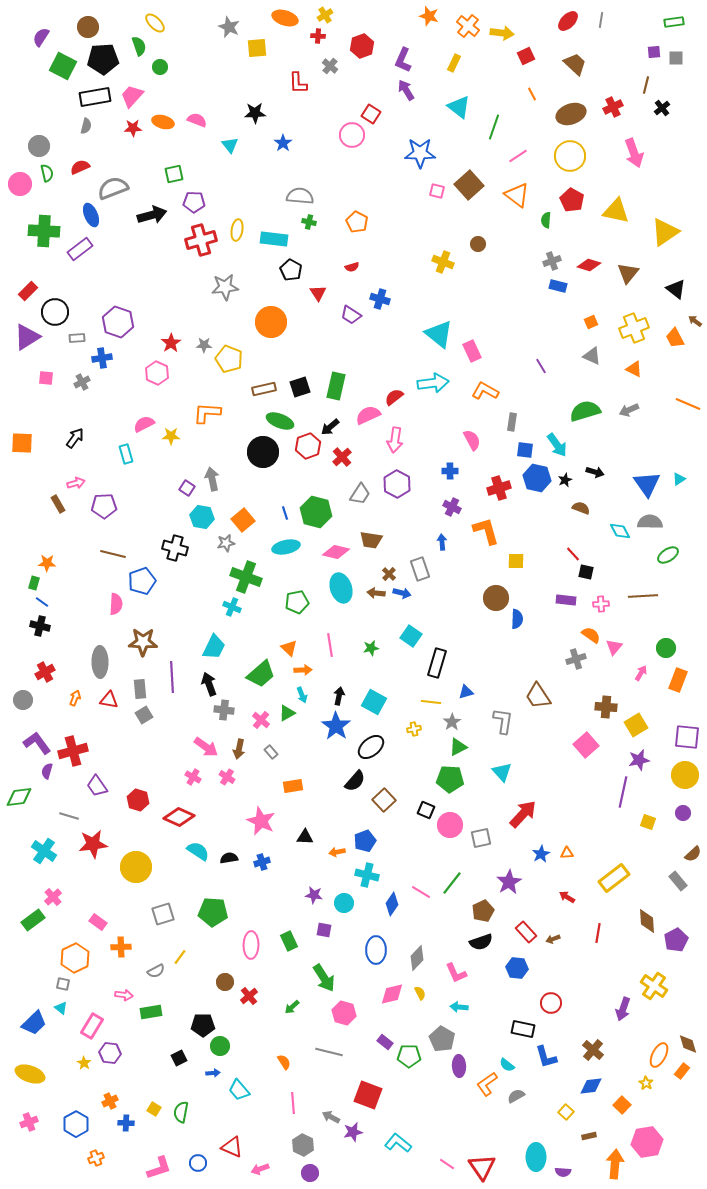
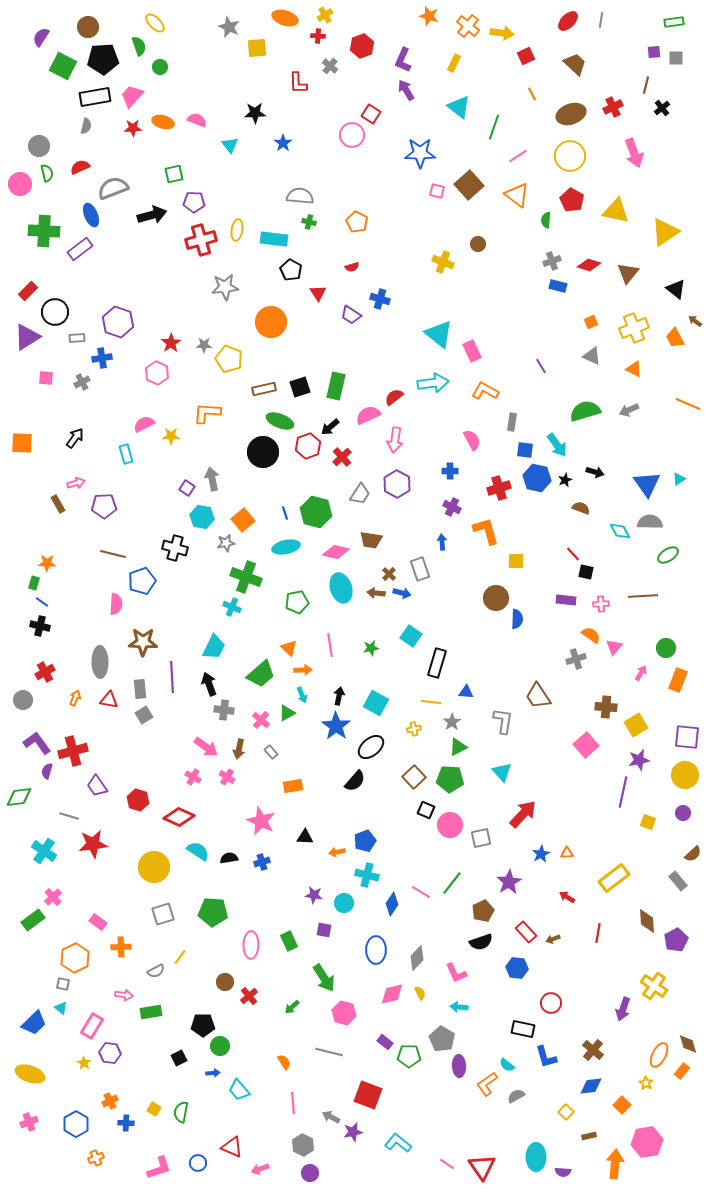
blue triangle at (466, 692): rotated 21 degrees clockwise
cyan square at (374, 702): moved 2 px right, 1 px down
brown square at (384, 800): moved 30 px right, 23 px up
yellow circle at (136, 867): moved 18 px right
